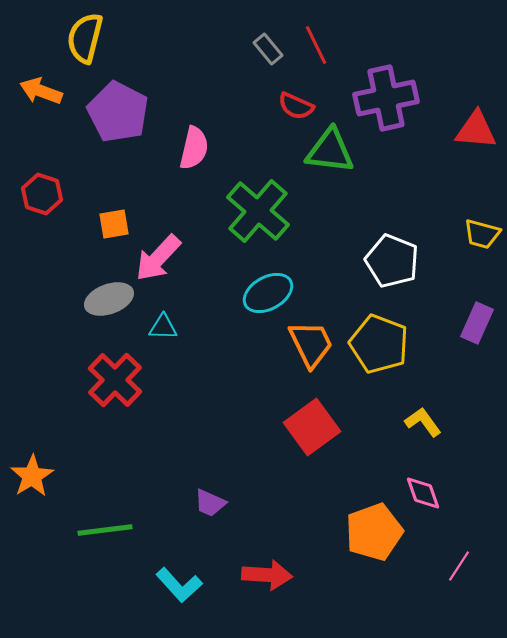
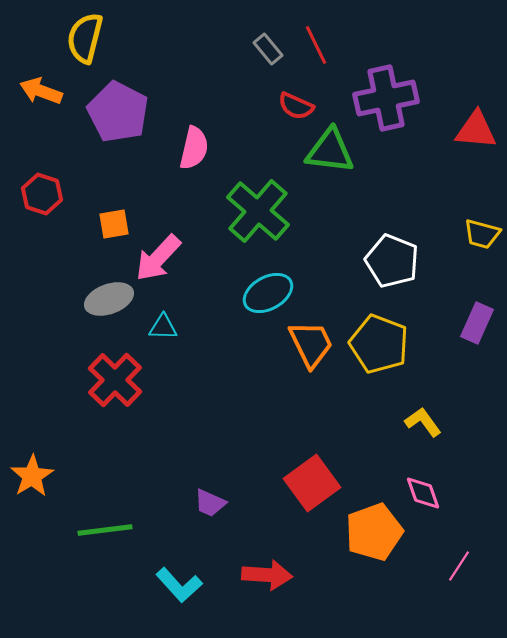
red square: moved 56 px down
